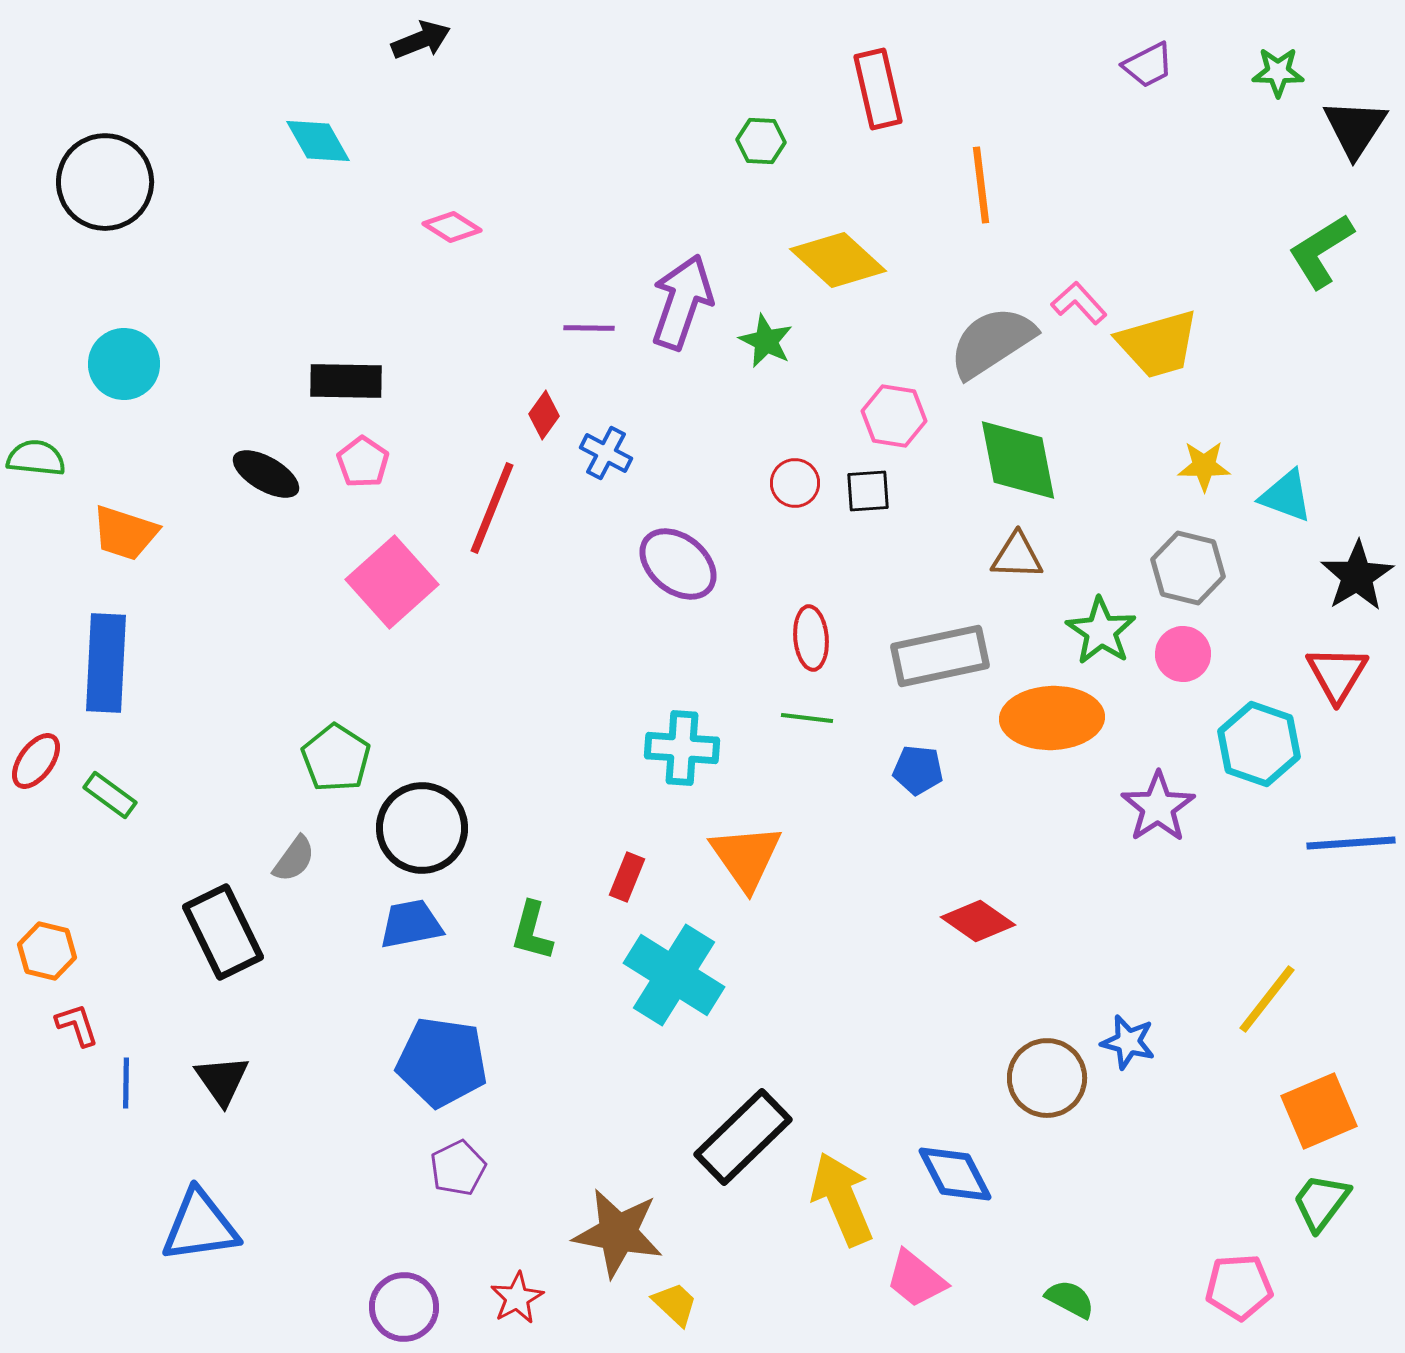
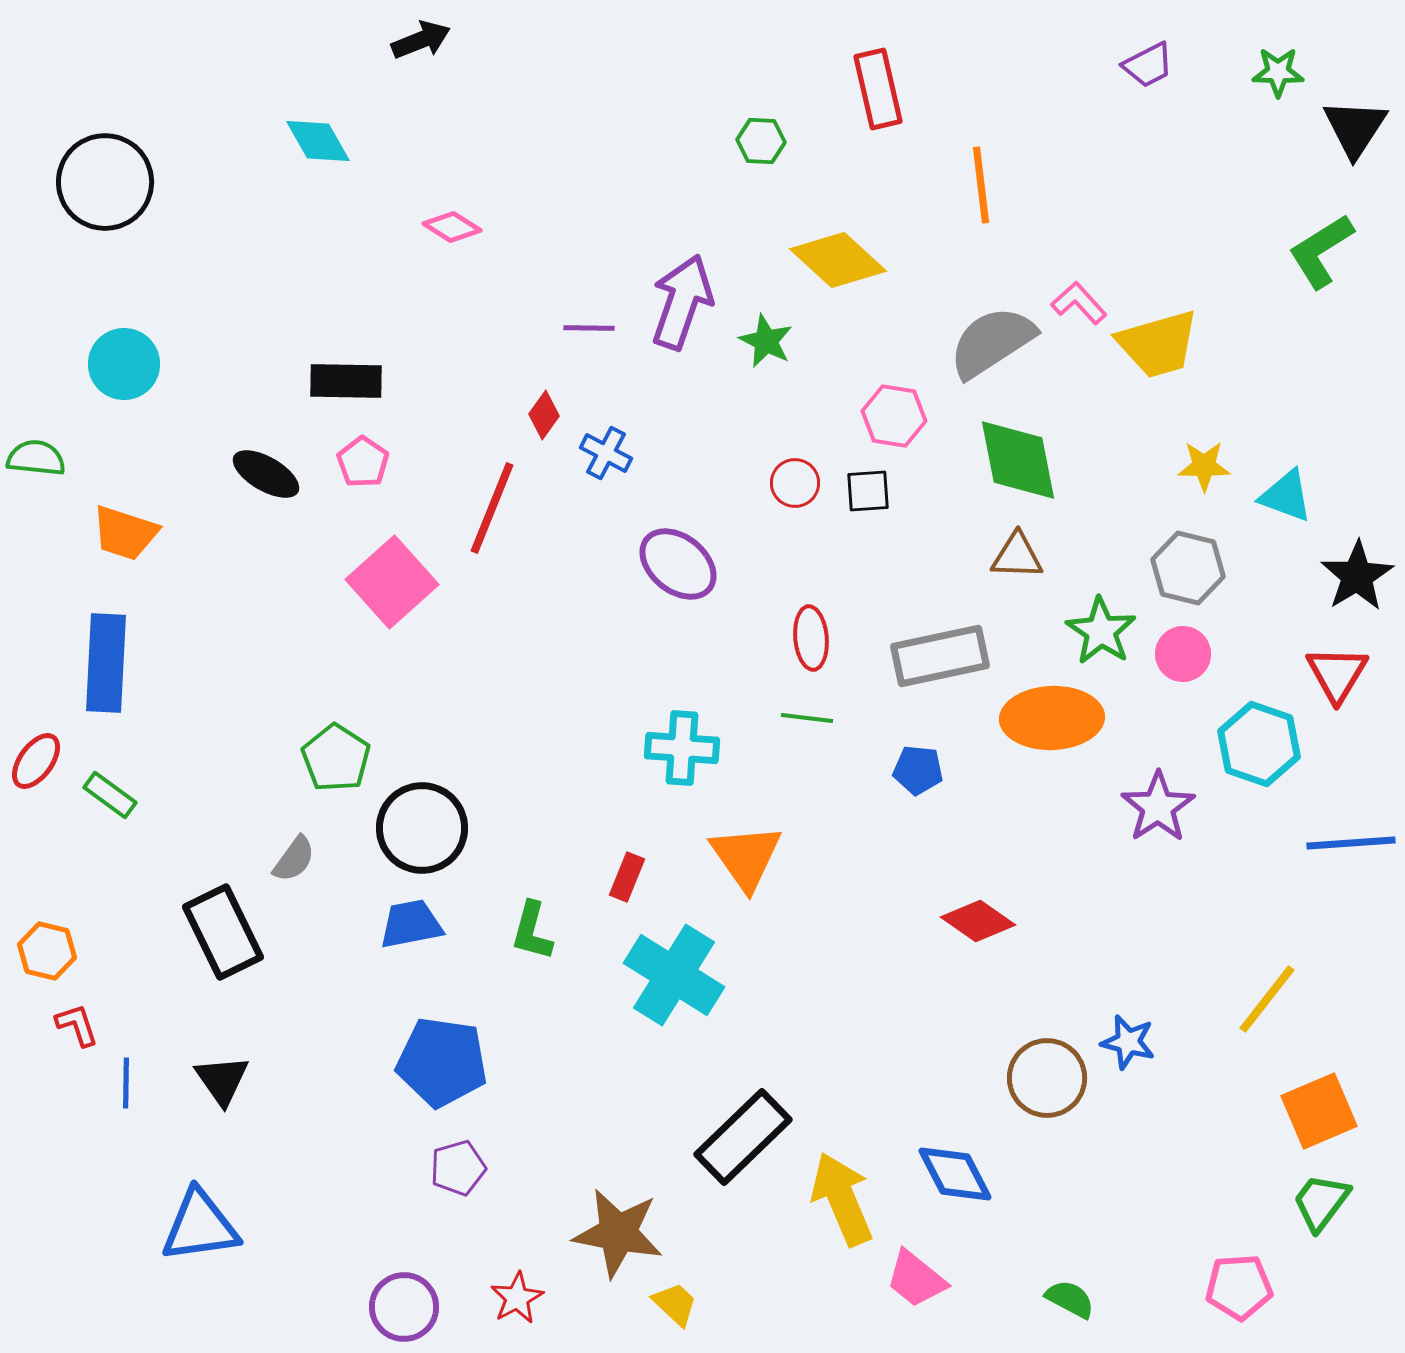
purple pentagon at (458, 1168): rotated 10 degrees clockwise
